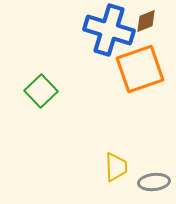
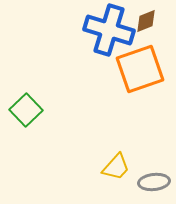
green square: moved 15 px left, 19 px down
yellow trapezoid: rotated 44 degrees clockwise
